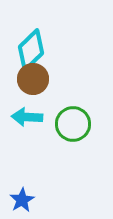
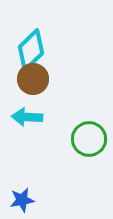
green circle: moved 16 px right, 15 px down
blue star: rotated 20 degrees clockwise
